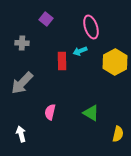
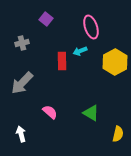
gray cross: rotated 16 degrees counterclockwise
pink semicircle: rotated 119 degrees clockwise
